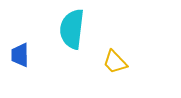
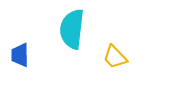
yellow trapezoid: moved 5 px up
